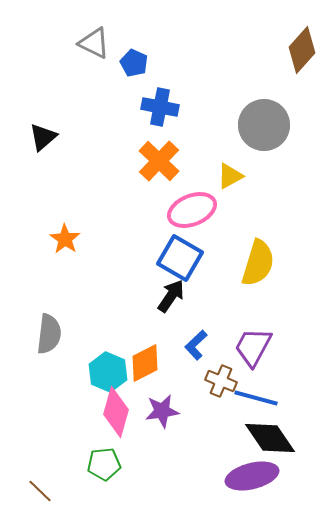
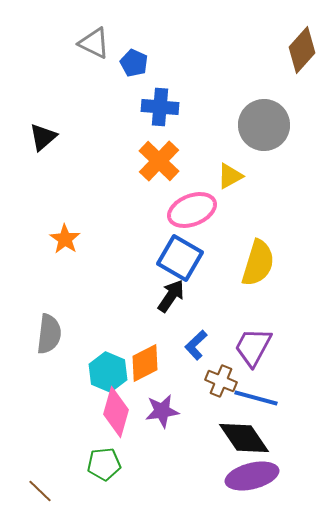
blue cross: rotated 6 degrees counterclockwise
black diamond: moved 26 px left
